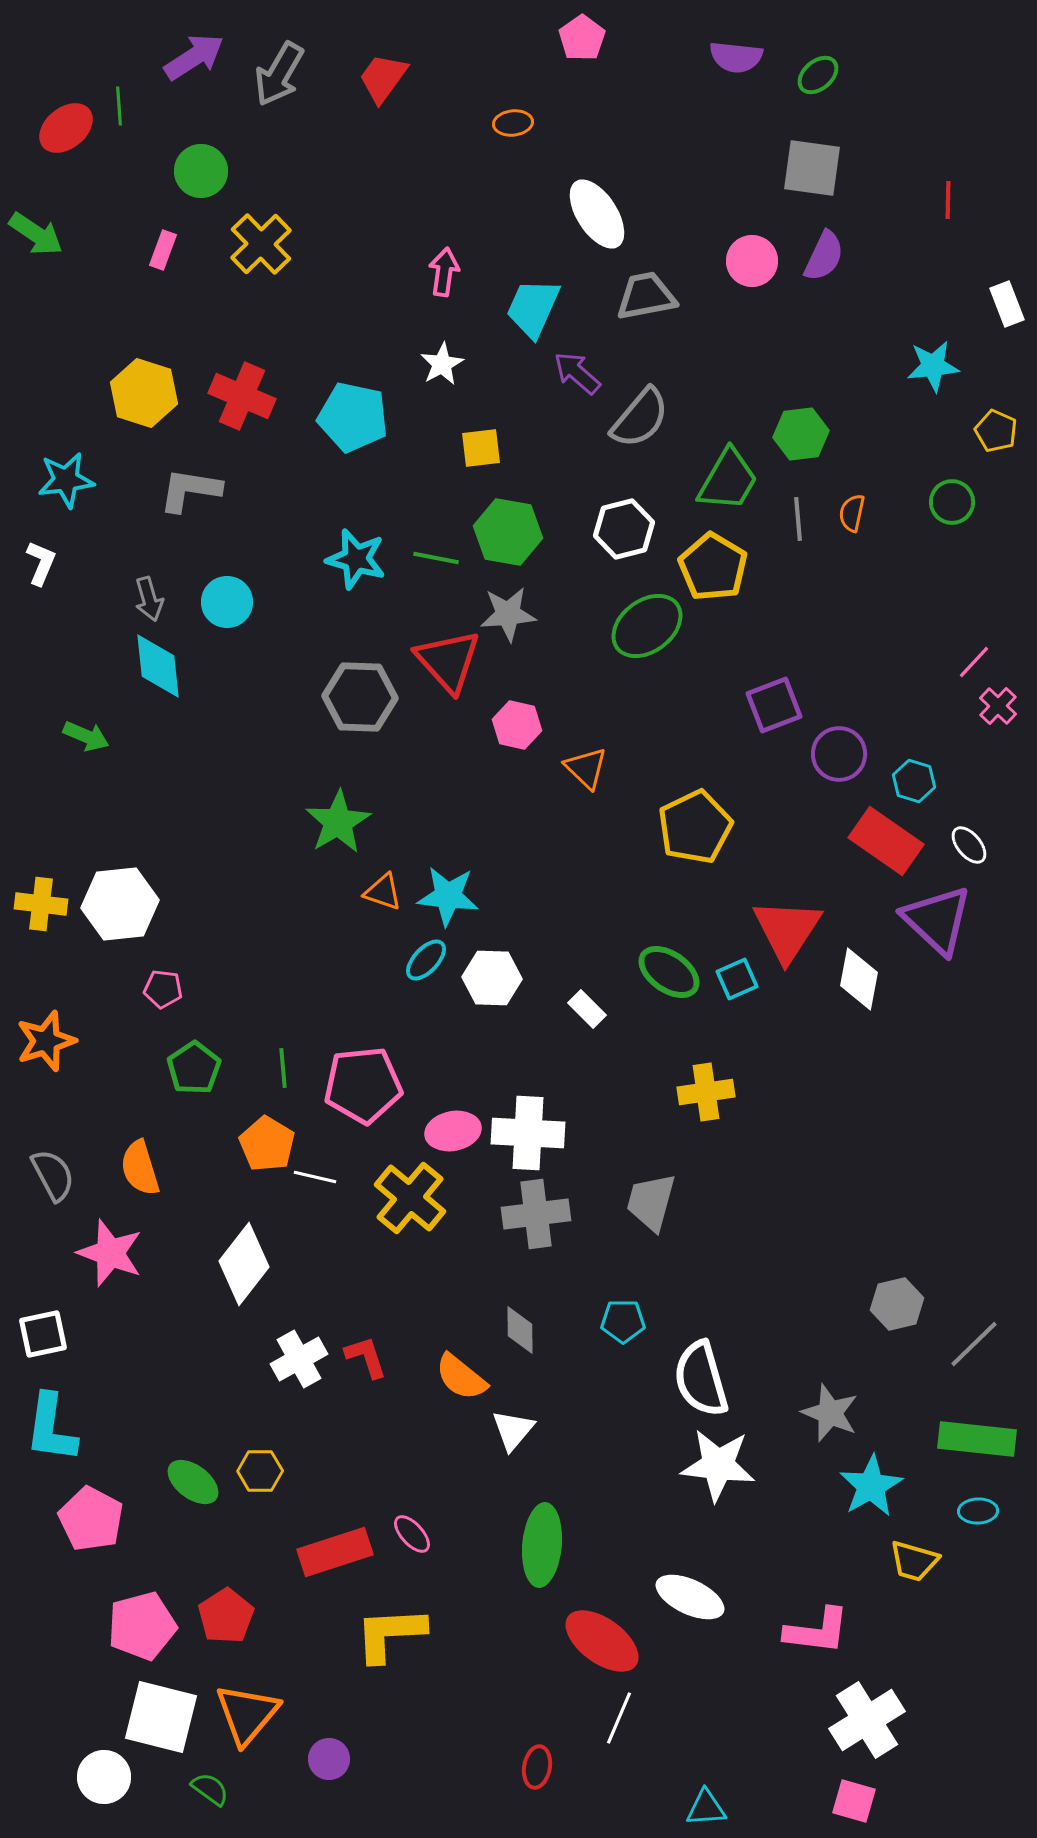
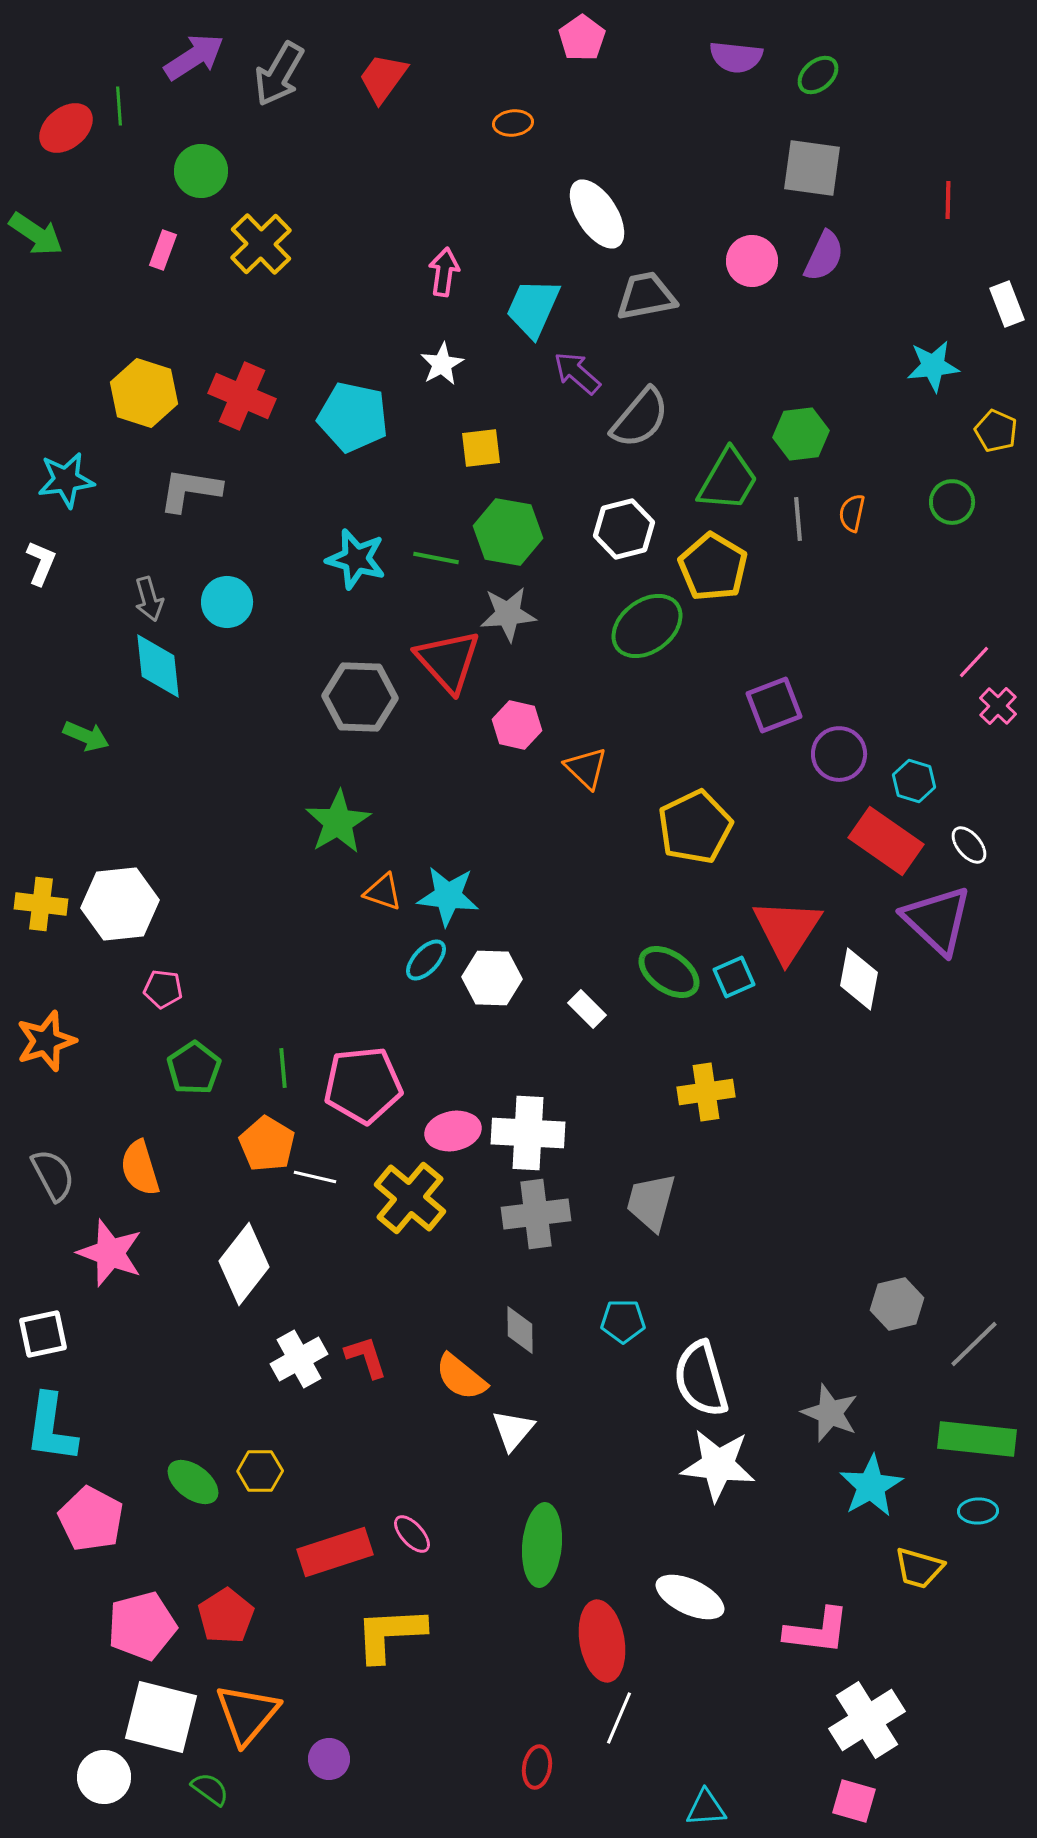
cyan square at (737, 979): moved 3 px left, 2 px up
yellow trapezoid at (914, 1561): moved 5 px right, 7 px down
red ellipse at (602, 1641): rotated 44 degrees clockwise
